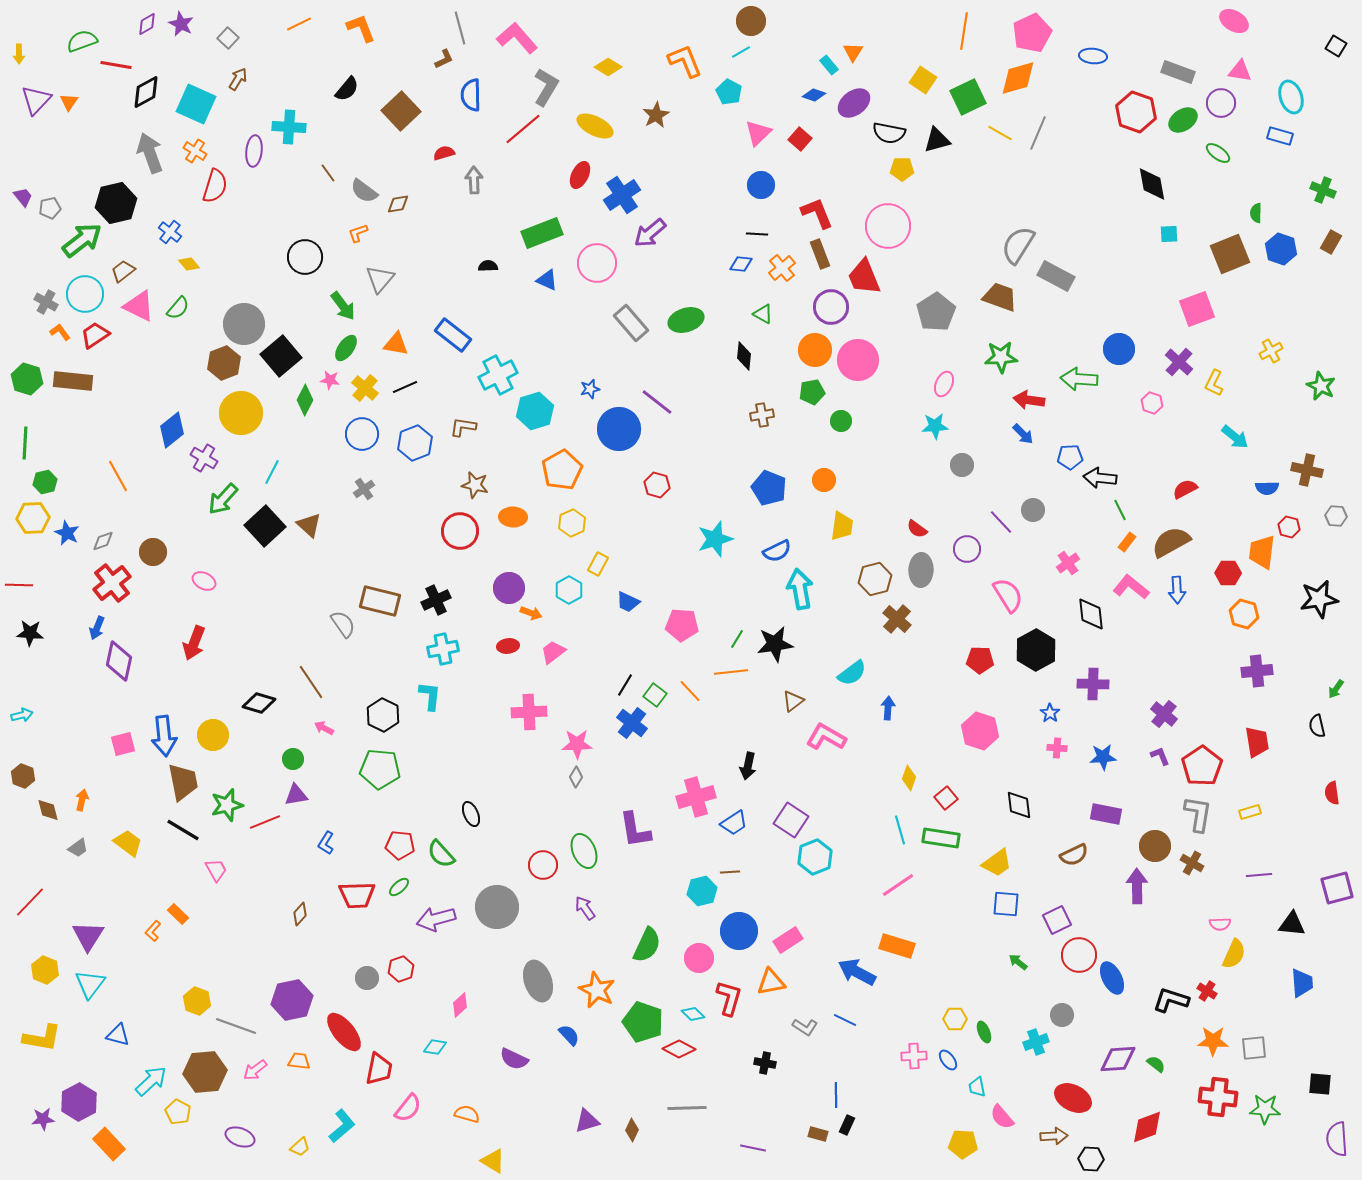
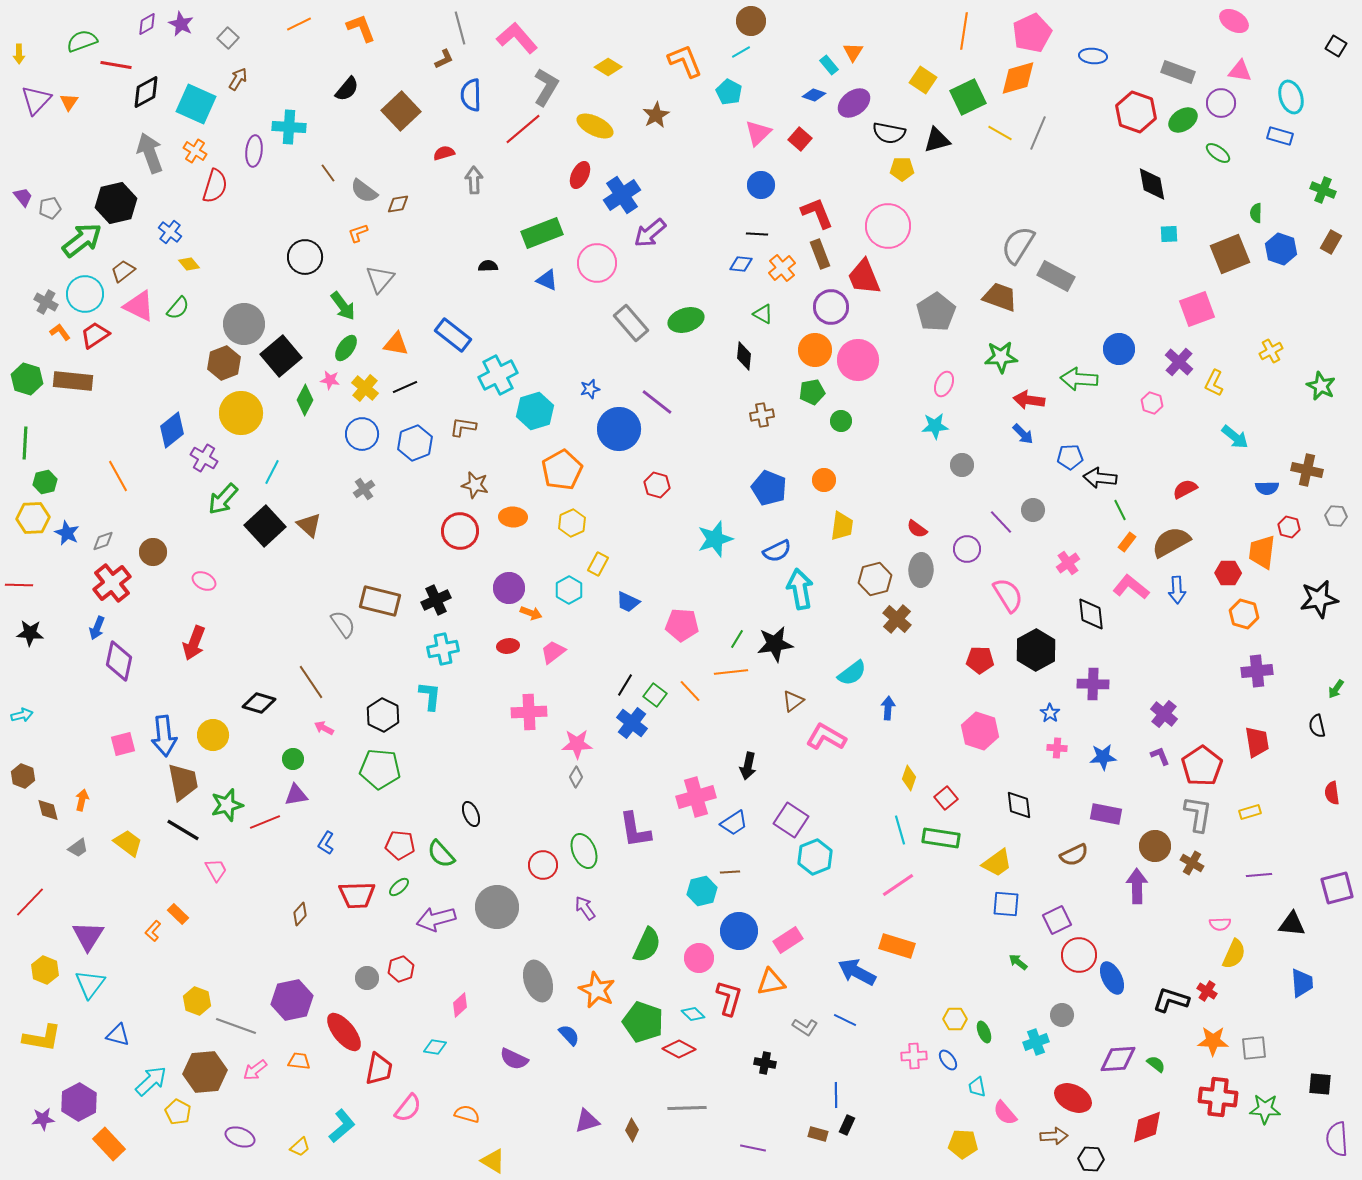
pink semicircle at (1002, 1117): moved 3 px right, 4 px up
